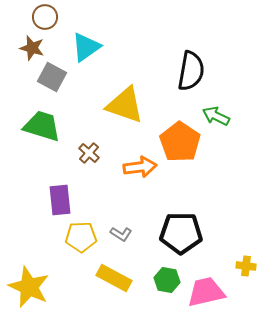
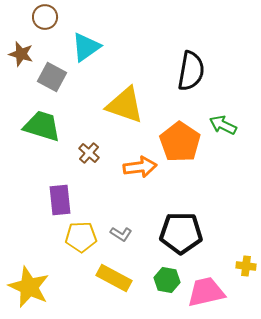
brown star: moved 11 px left, 6 px down
green arrow: moved 7 px right, 9 px down
